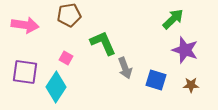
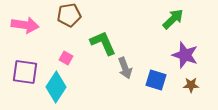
purple star: moved 5 px down
